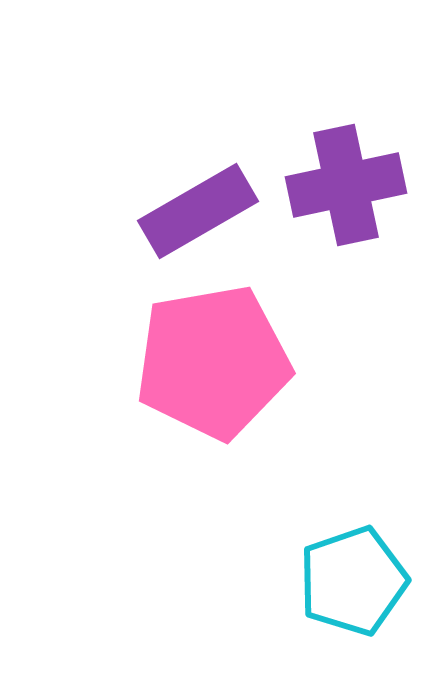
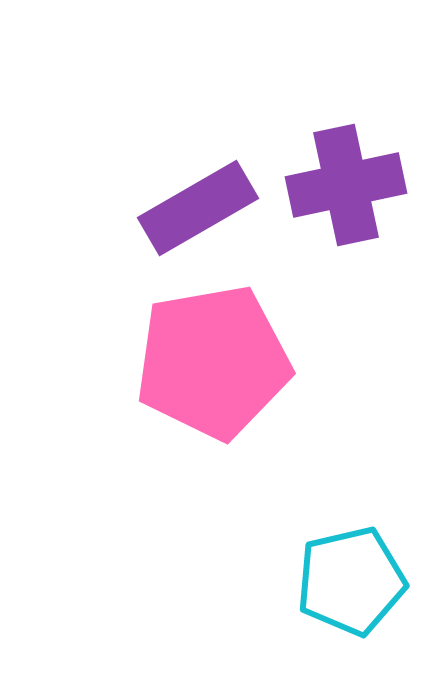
purple rectangle: moved 3 px up
cyan pentagon: moved 2 px left; rotated 6 degrees clockwise
